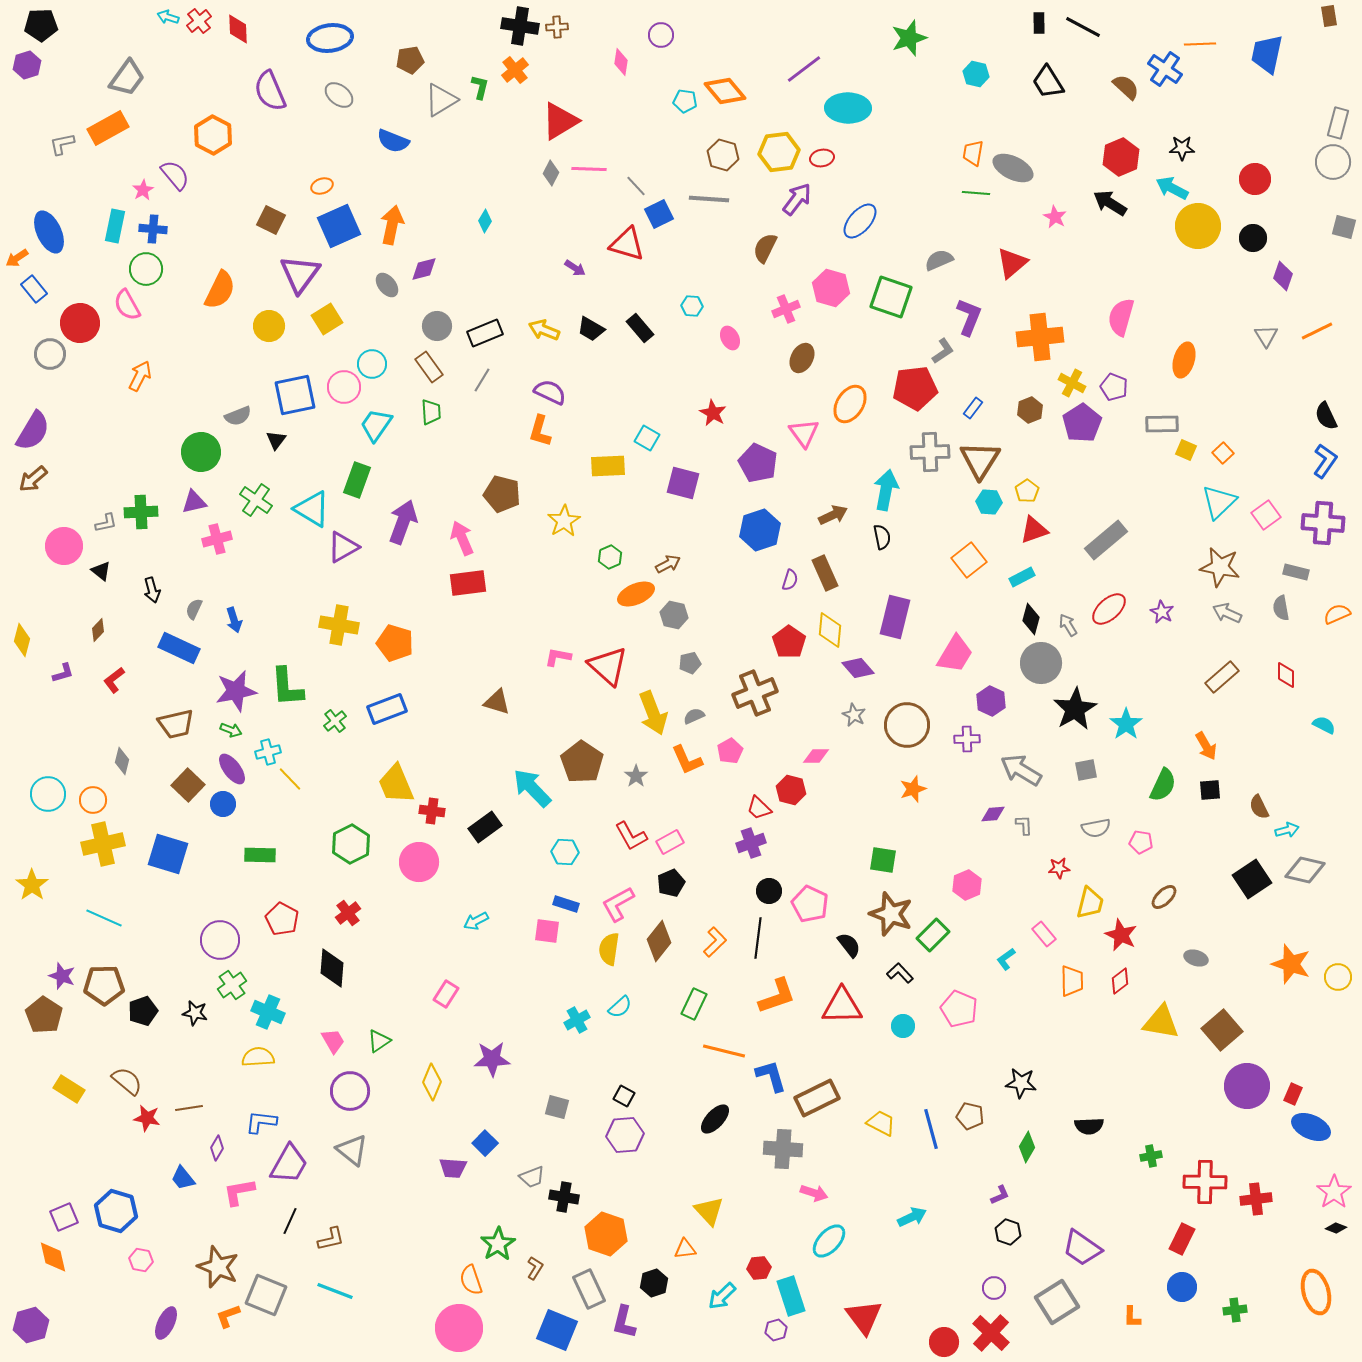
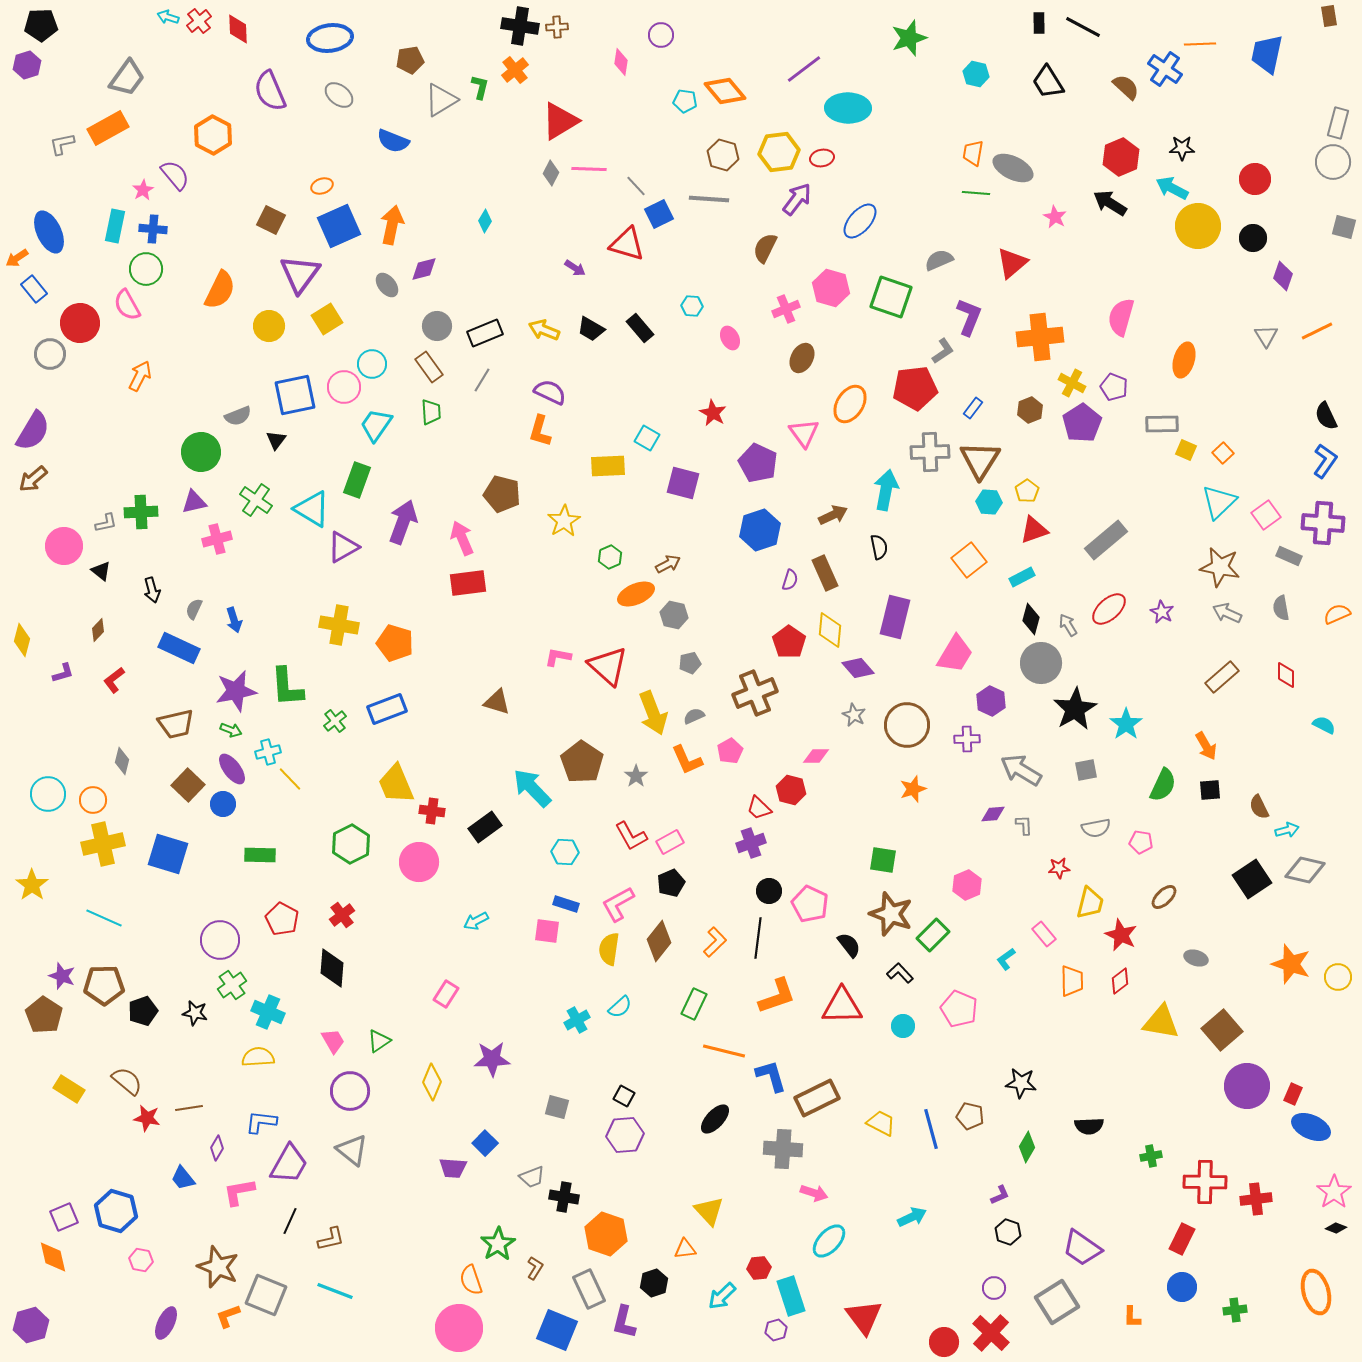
black semicircle at (882, 537): moved 3 px left, 10 px down
gray rectangle at (1296, 572): moved 7 px left, 16 px up; rotated 10 degrees clockwise
red cross at (348, 913): moved 6 px left, 2 px down
